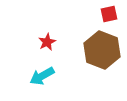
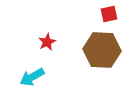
brown hexagon: rotated 18 degrees counterclockwise
cyan arrow: moved 10 px left, 1 px down
